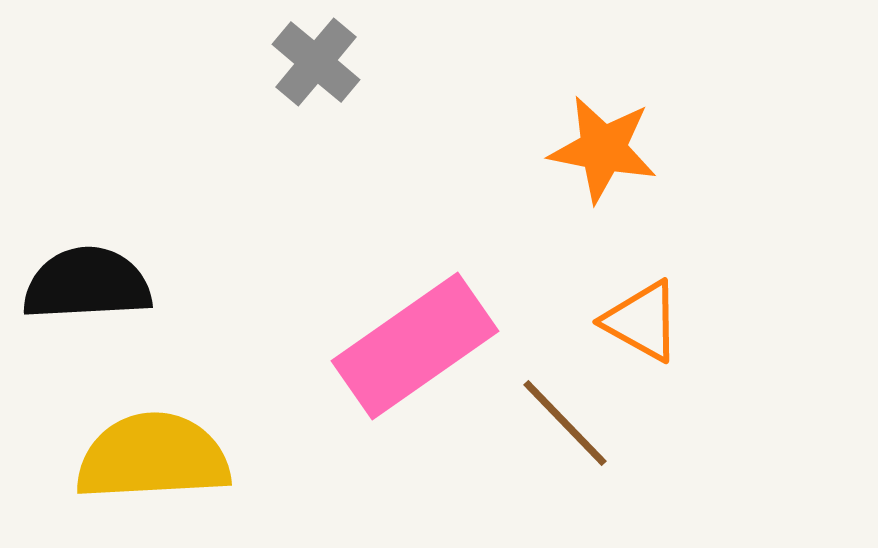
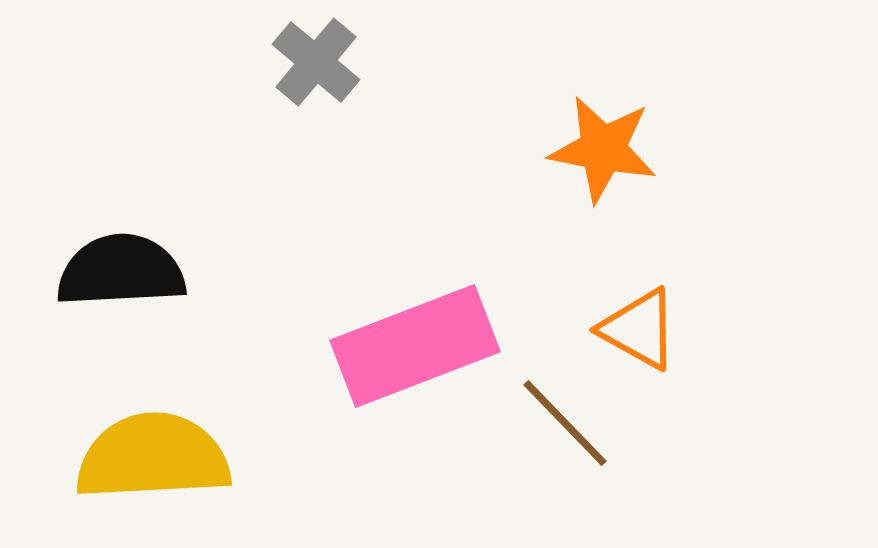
black semicircle: moved 34 px right, 13 px up
orange triangle: moved 3 px left, 8 px down
pink rectangle: rotated 14 degrees clockwise
